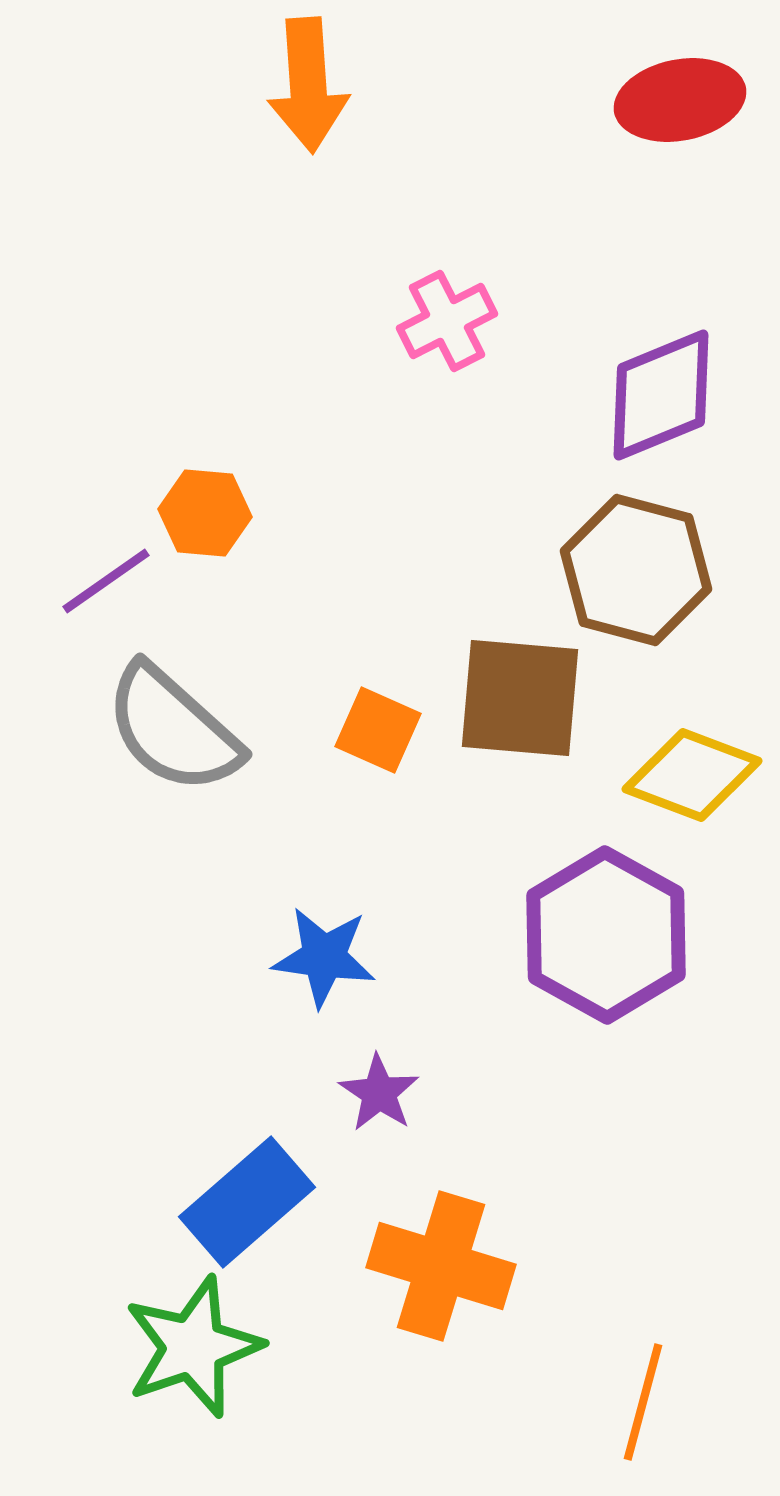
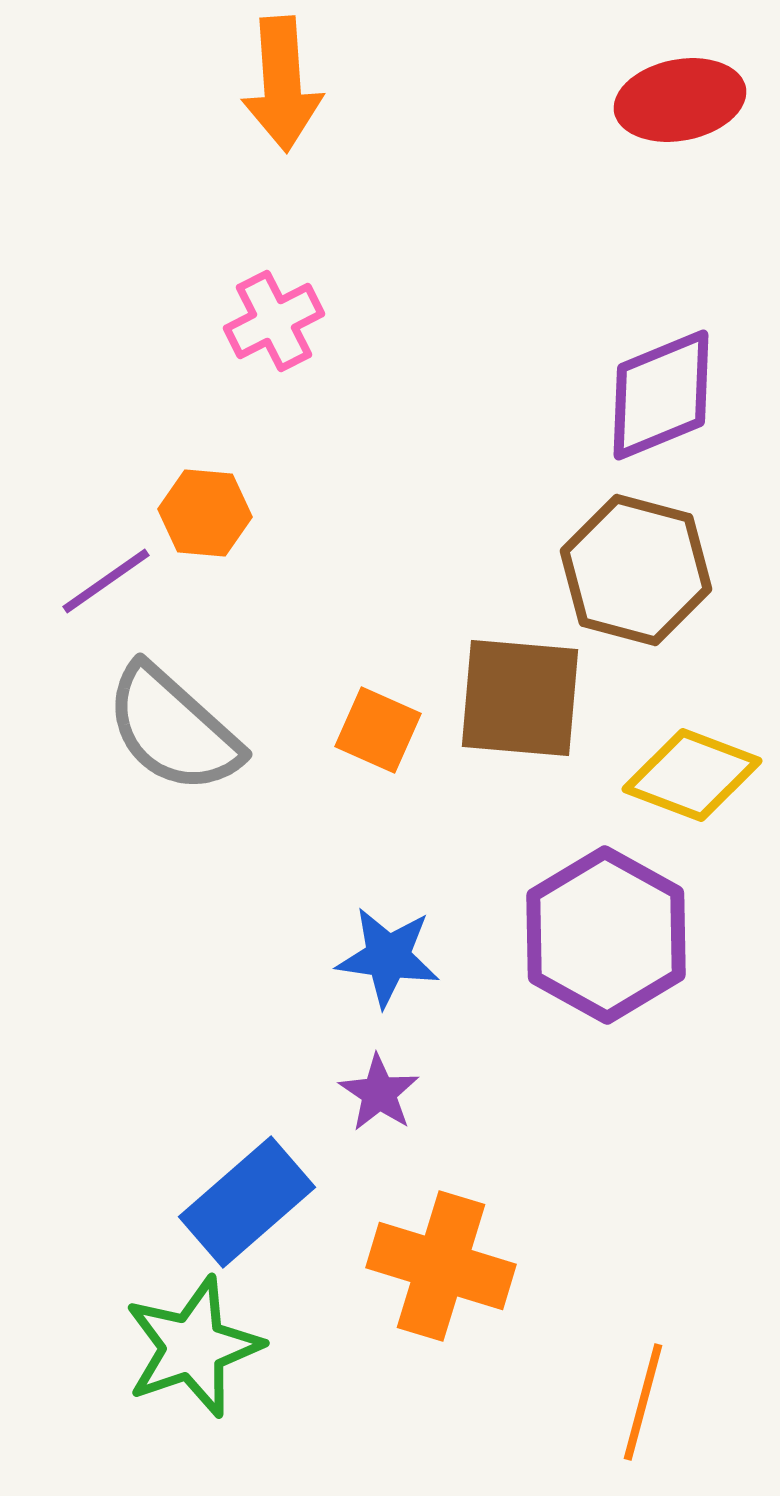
orange arrow: moved 26 px left, 1 px up
pink cross: moved 173 px left
blue star: moved 64 px right
